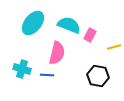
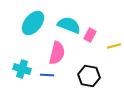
yellow line: moved 1 px up
black hexagon: moved 9 px left
